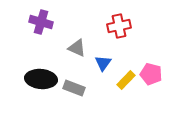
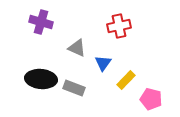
pink pentagon: moved 25 px down
